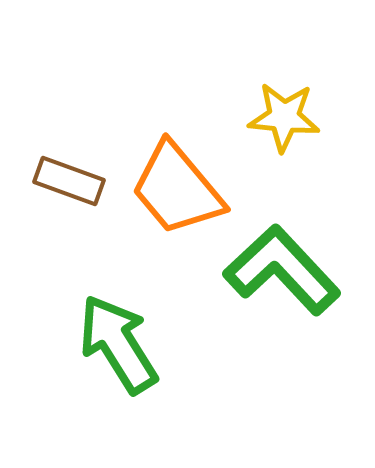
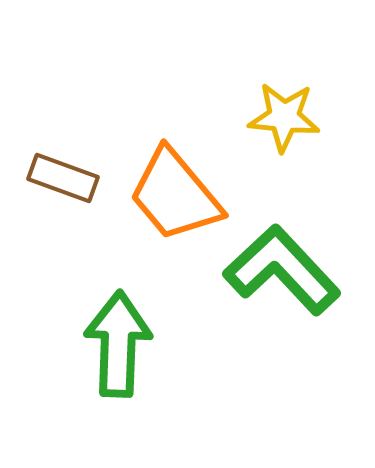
brown rectangle: moved 6 px left, 3 px up
orange trapezoid: moved 2 px left, 6 px down
green arrow: rotated 34 degrees clockwise
